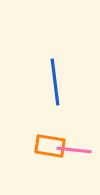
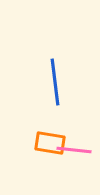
orange rectangle: moved 3 px up
